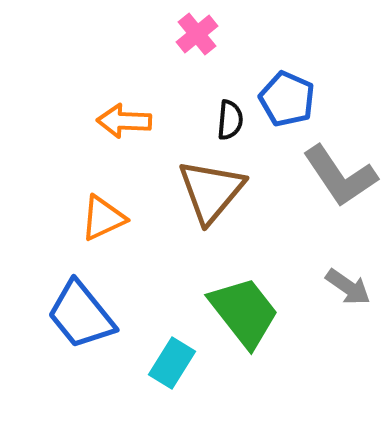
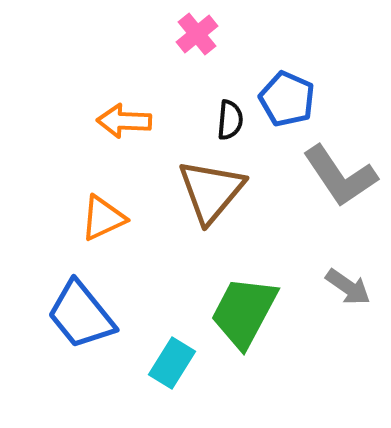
green trapezoid: rotated 114 degrees counterclockwise
